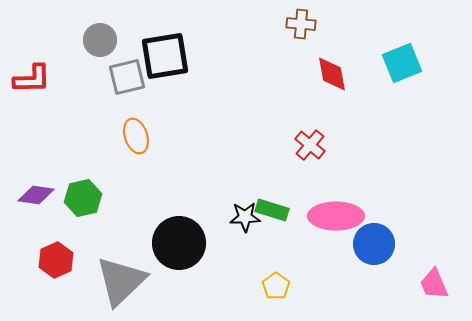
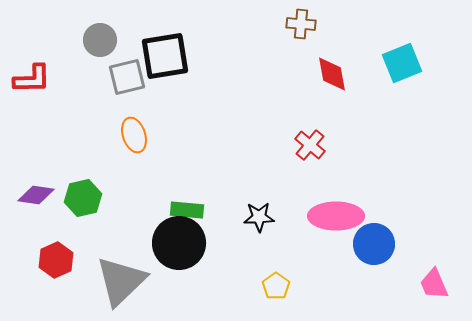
orange ellipse: moved 2 px left, 1 px up
green rectangle: moved 85 px left; rotated 12 degrees counterclockwise
black star: moved 14 px right
